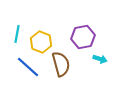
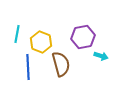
cyan arrow: moved 1 px right, 3 px up
blue line: rotated 45 degrees clockwise
